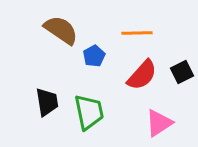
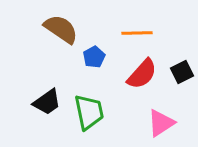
brown semicircle: moved 1 px up
blue pentagon: moved 1 px down
red semicircle: moved 1 px up
black trapezoid: rotated 64 degrees clockwise
pink triangle: moved 2 px right
